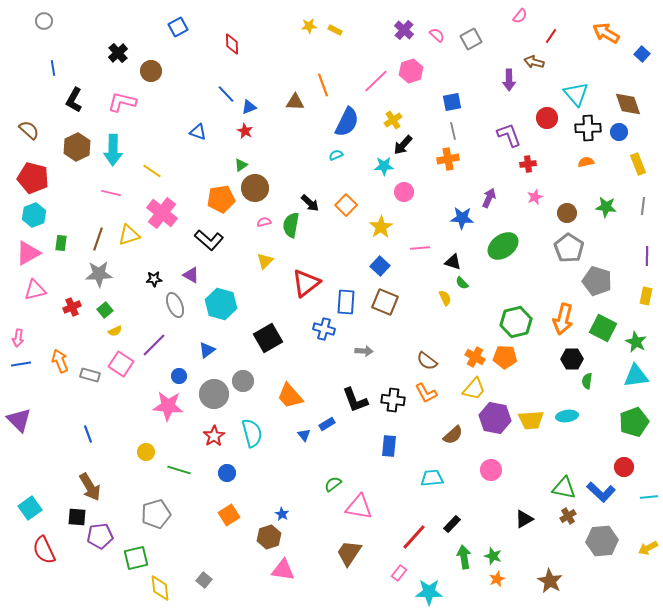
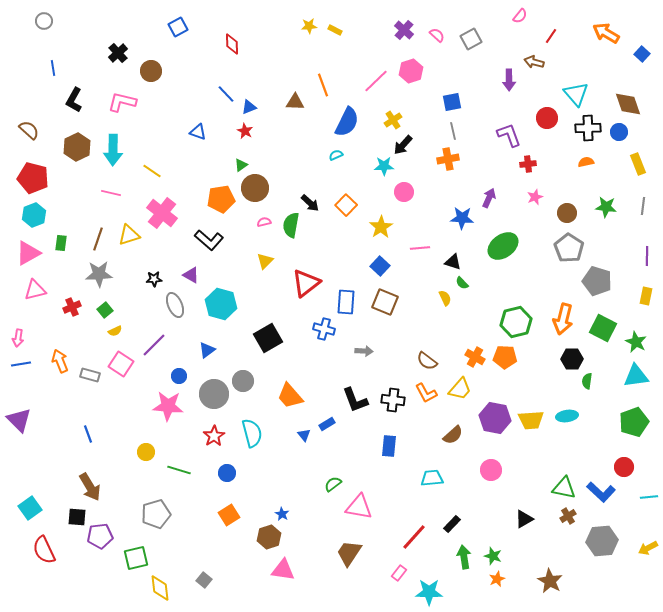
yellow trapezoid at (474, 389): moved 14 px left
